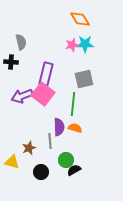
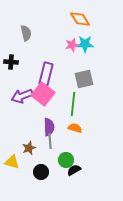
gray semicircle: moved 5 px right, 9 px up
purple semicircle: moved 10 px left
